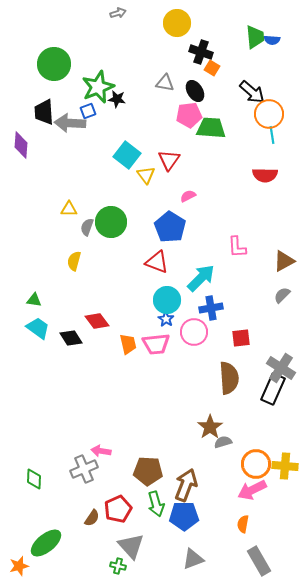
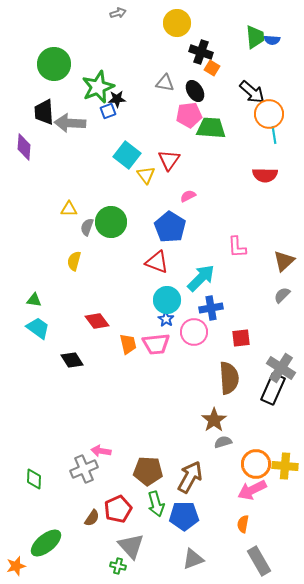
black star at (117, 99): rotated 12 degrees counterclockwise
blue square at (88, 111): moved 20 px right
cyan line at (272, 135): moved 2 px right
purple diamond at (21, 145): moved 3 px right, 2 px down
brown triangle at (284, 261): rotated 15 degrees counterclockwise
black diamond at (71, 338): moved 1 px right, 22 px down
brown star at (210, 427): moved 4 px right, 7 px up
brown arrow at (186, 485): moved 4 px right, 8 px up; rotated 8 degrees clockwise
orange star at (19, 566): moved 3 px left
